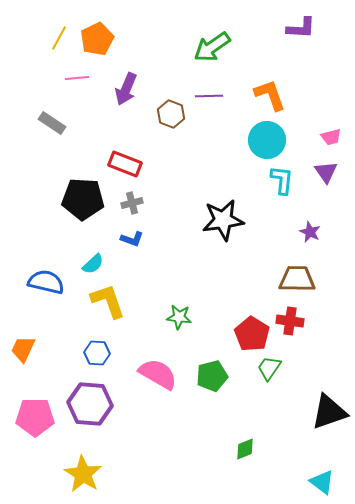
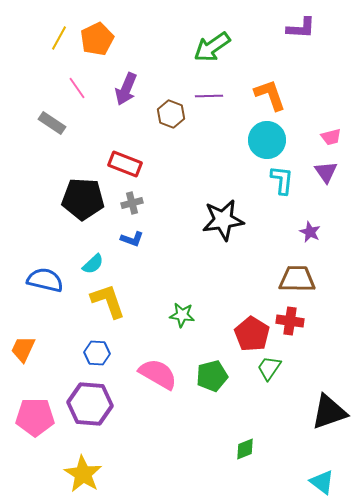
pink line: moved 10 px down; rotated 60 degrees clockwise
blue semicircle: moved 1 px left, 2 px up
green star: moved 3 px right, 2 px up
